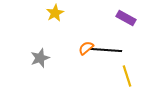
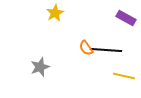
orange semicircle: rotated 84 degrees counterclockwise
gray star: moved 9 px down
yellow line: moved 3 px left; rotated 60 degrees counterclockwise
